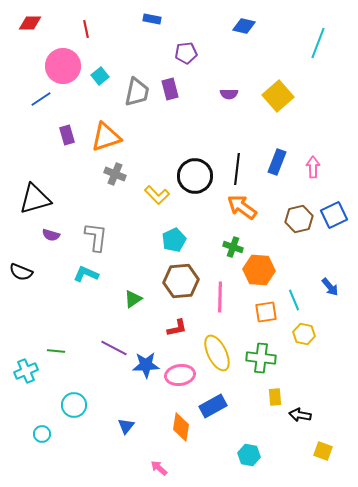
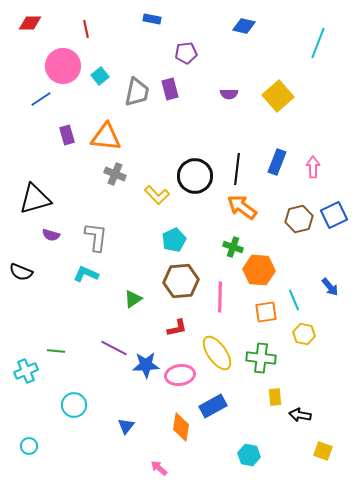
orange triangle at (106, 137): rotated 24 degrees clockwise
yellow ellipse at (217, 353): rotated 9 degrees counterclockwise
cyan circle at (42, 434): moved 13 px left, 12 px down
